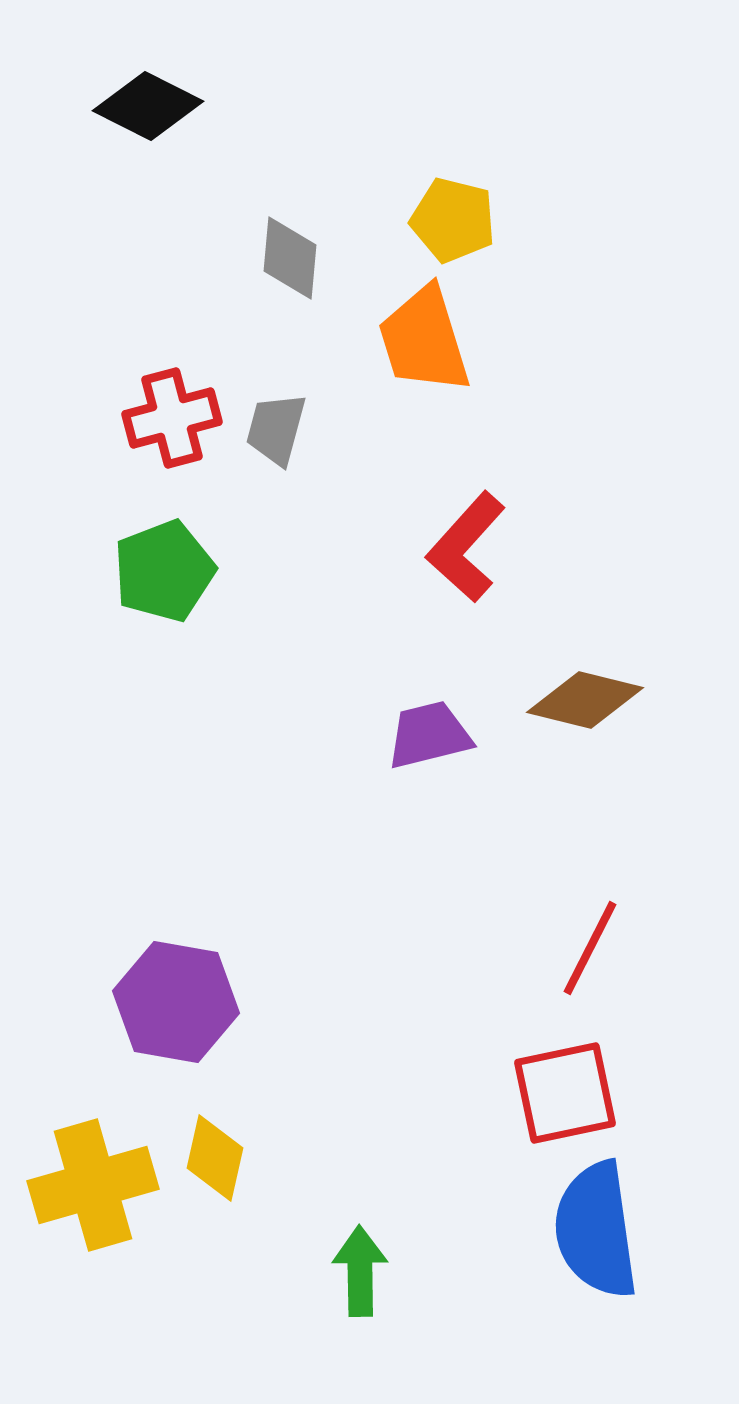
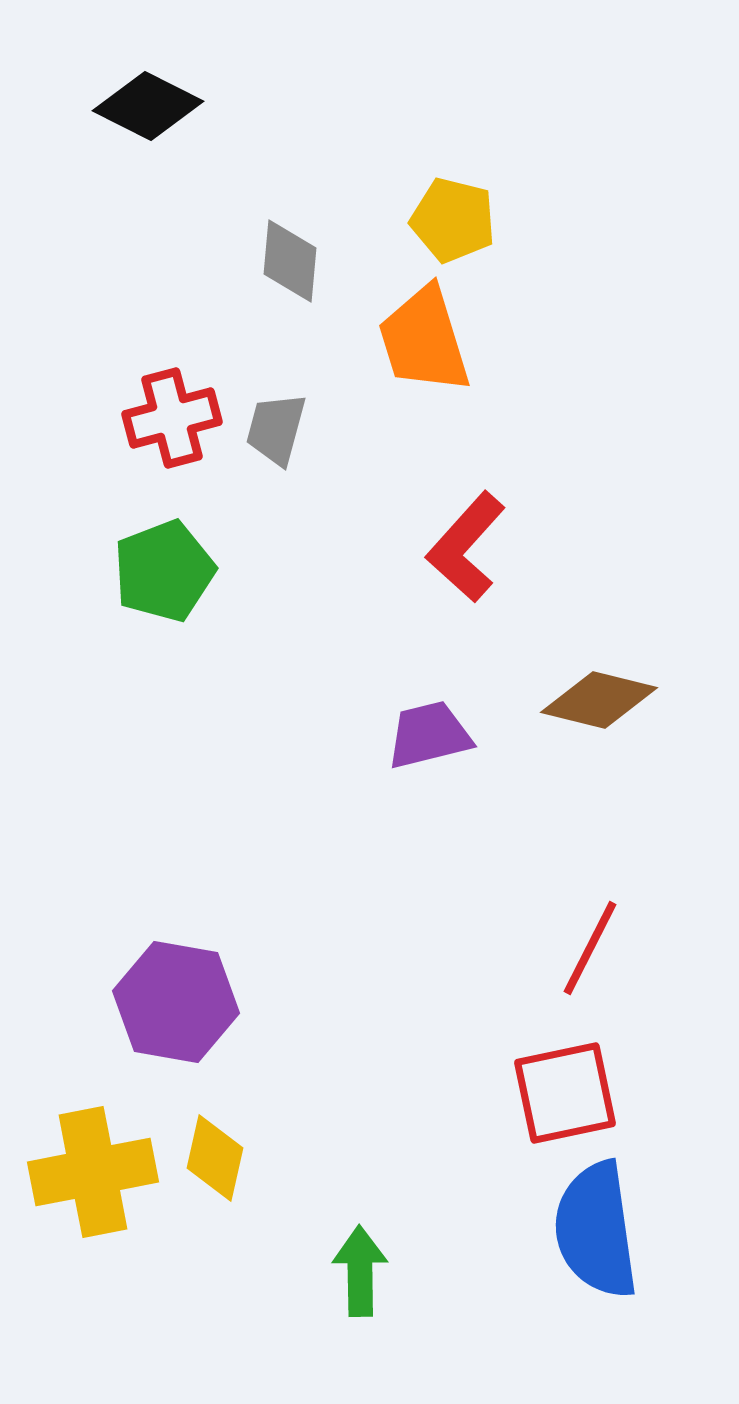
gray diamond: moved 3 px down
brown diamond: moved 14 px right
yellow cross: moved 13 px up; rotated 5 degrees clockwise
